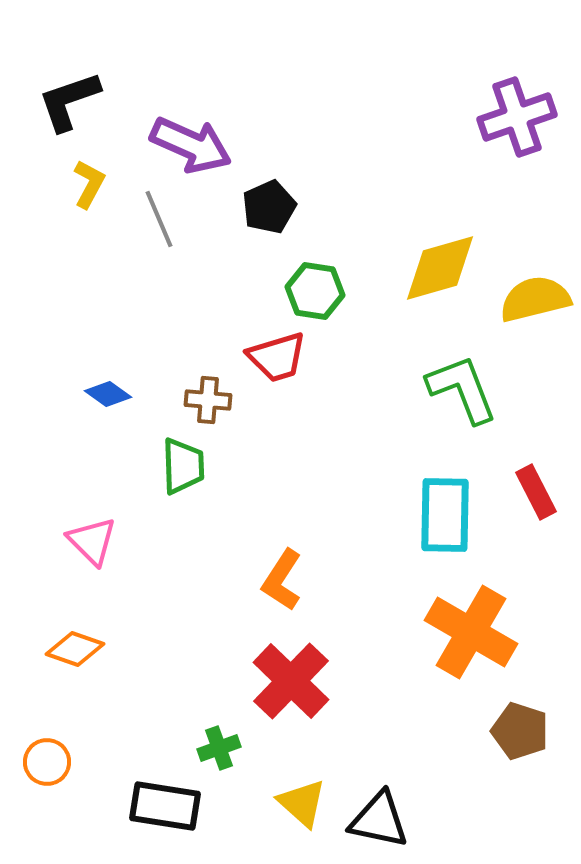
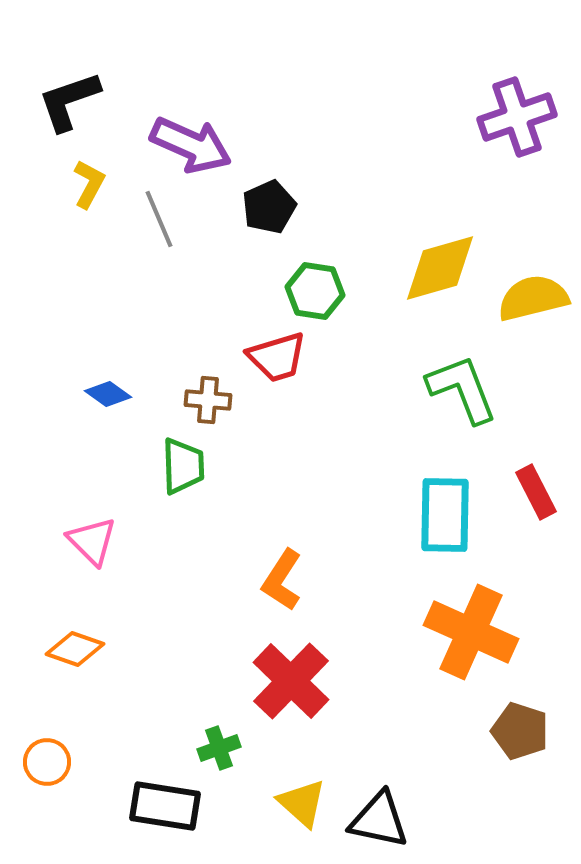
yellow semicircle: moved 2 px left, 1 px up
orange cross: rotated 6 degrees counterclockwise
